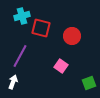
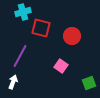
cyan cross: moved 1 px right, 4 px up
